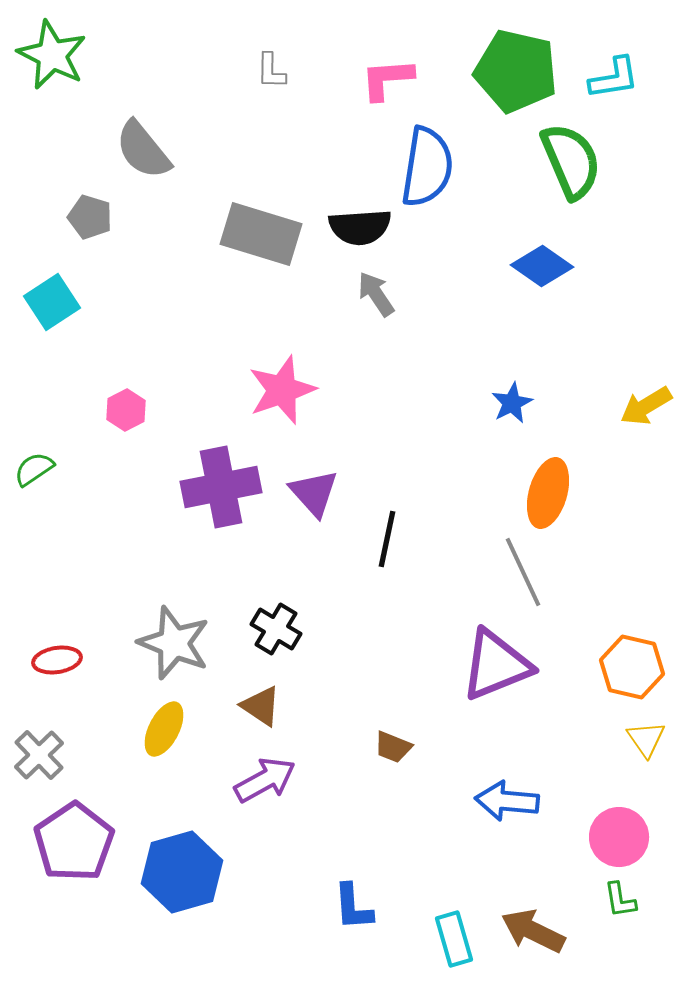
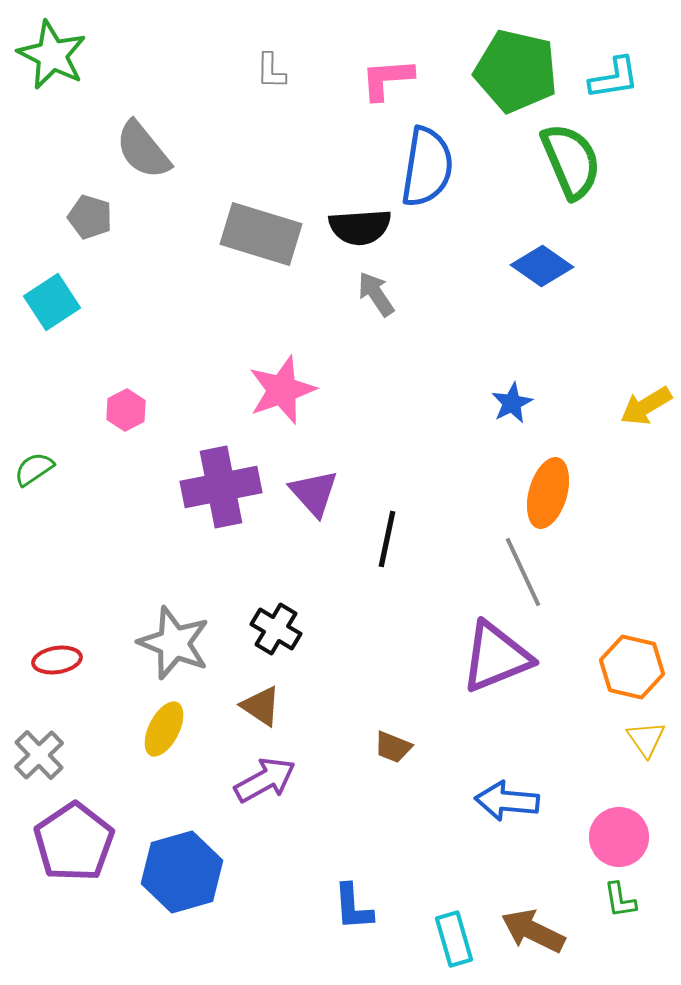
purple triangle at (496, 665): moved 8 px up
